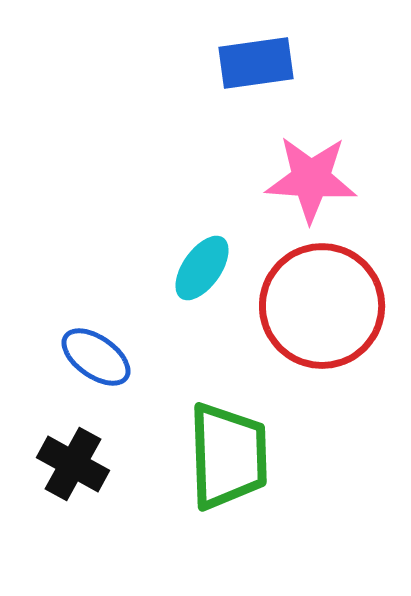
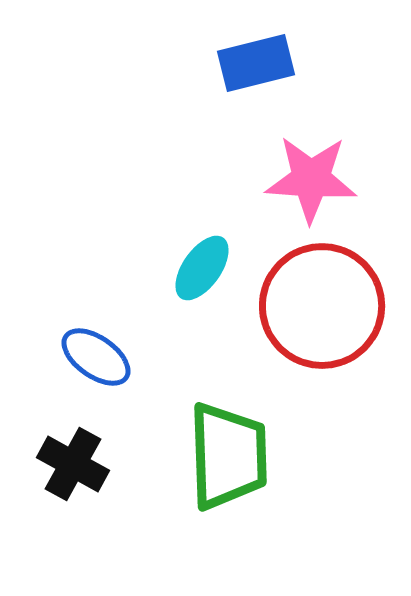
blue rectangle: rotated 6 degrees counterclockwise
